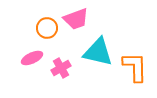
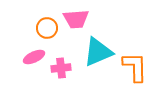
pink trapezoid: rotated 16 degrees clockwise
cyan triangle: rotated 36 degrees counterclockwise
pink ellipse: moved 2 px right, 1 px up
pink cross: rotated 24 degrees clockwise
